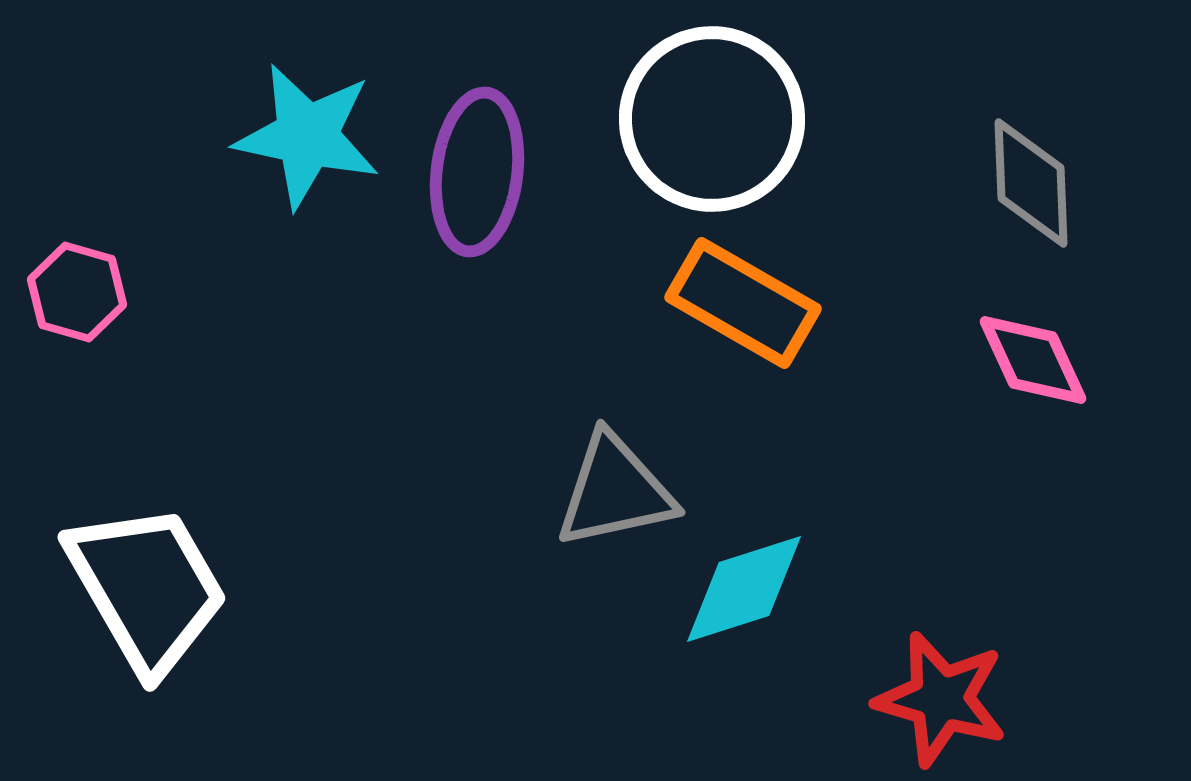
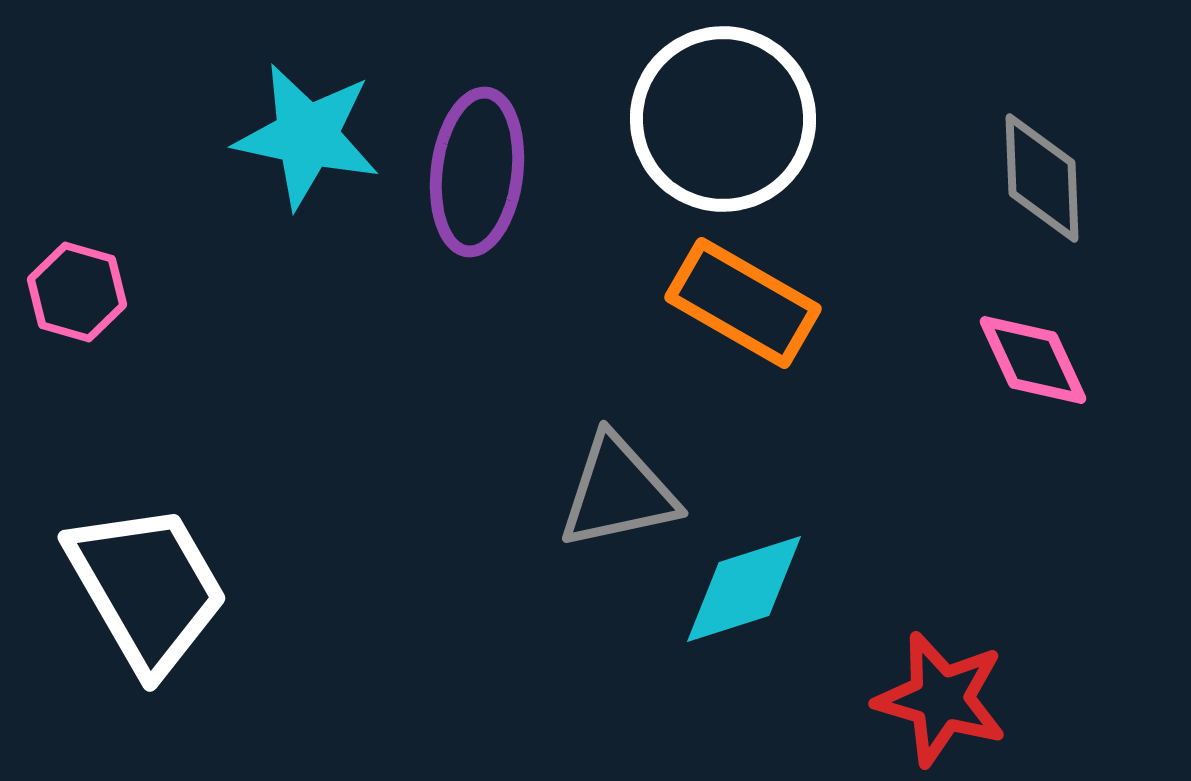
white circle: moved 11 px right
gray diamond: moved 11 px right, 5 px up
gray triangle: moved 3 px right, 1 px down
